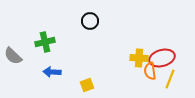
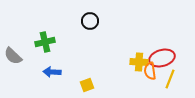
yellow cross: moved 4 px down
